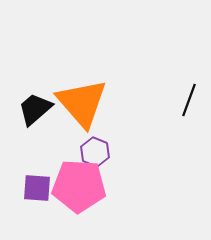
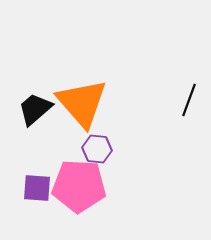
purple hexagon: moved 2 px right, 3 px up; rotated 16 degrees counterclockwise
